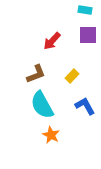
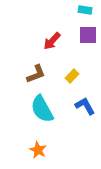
cyan semicircle: moved 4 px down
orange star: moved 13 px left, 15 px down
